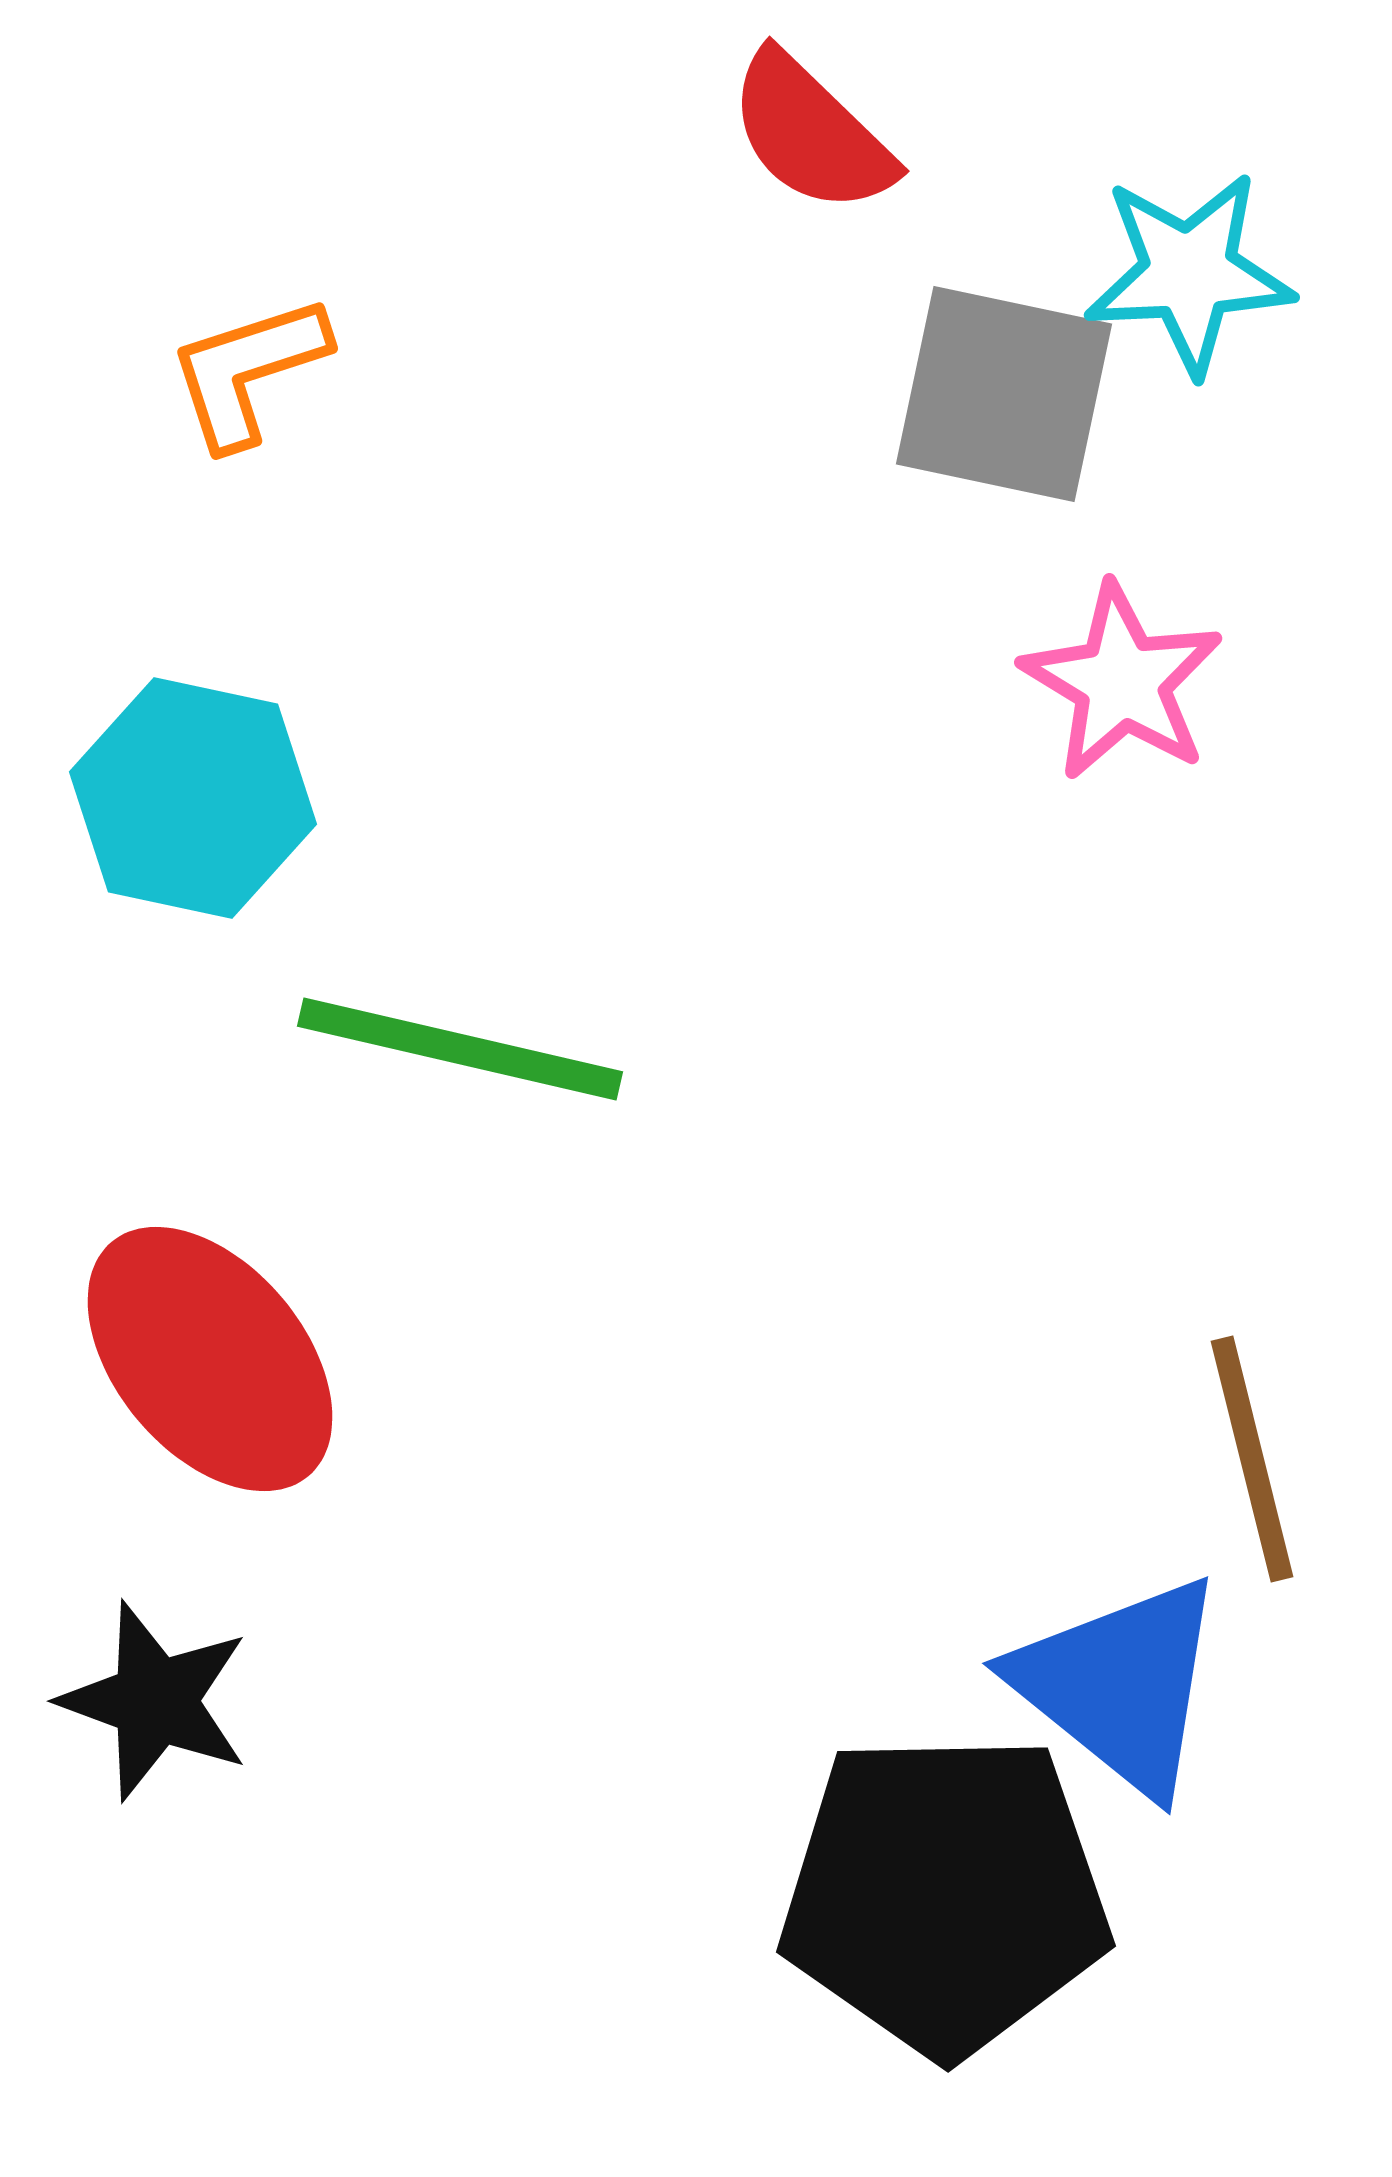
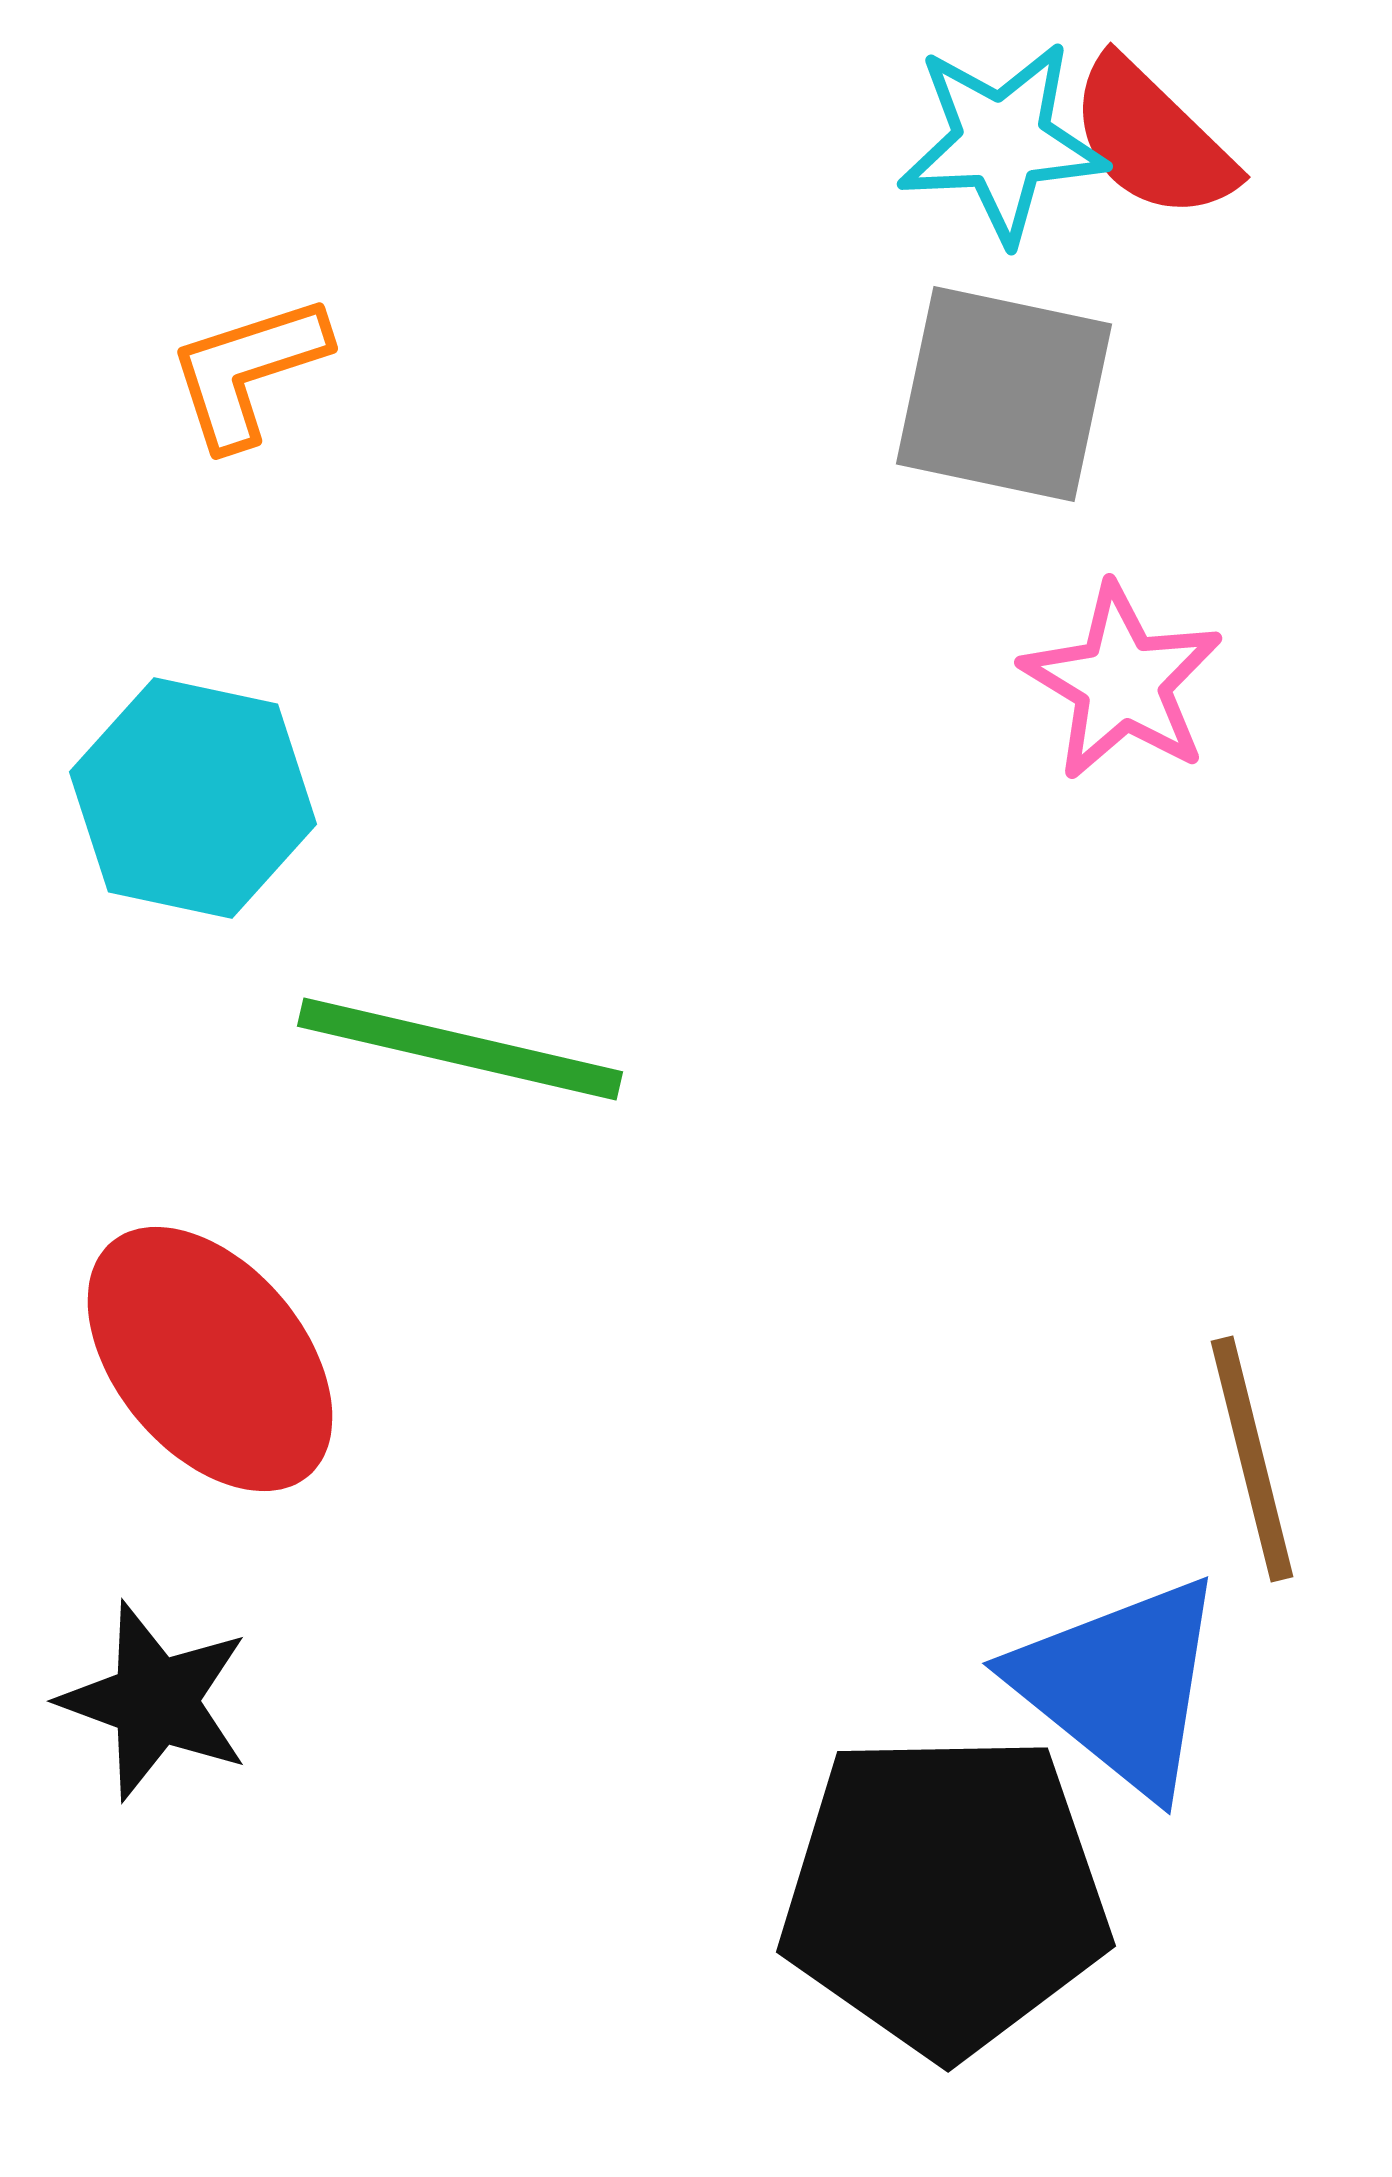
red semicircle: moved 341 px right, 6 px down
cyan star: moved 187 px left, 131 px up
